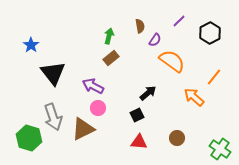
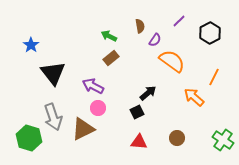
green arrow: rotated 77 degrees counterclockwise
orange line: rotated 12 degrees counterclockwise
black square: moved 3 px up
green cross: moved 3 px right, 9 px up
